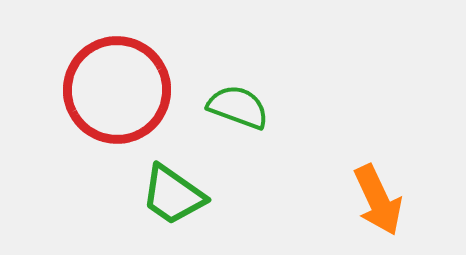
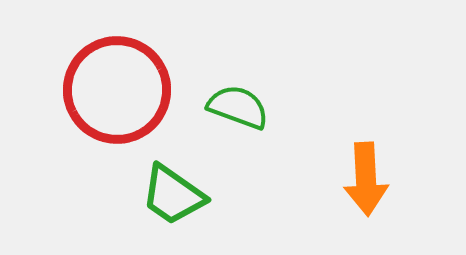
orange arrow: moved 12 px left, 21 px up; rotated 22 degrees clockwise
